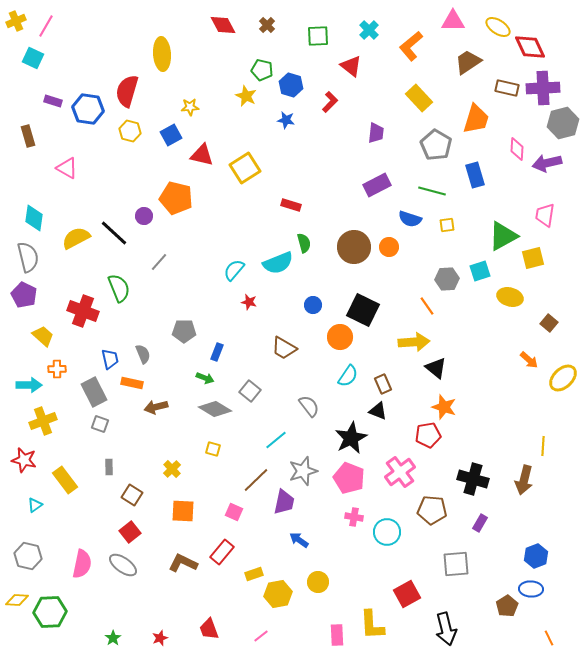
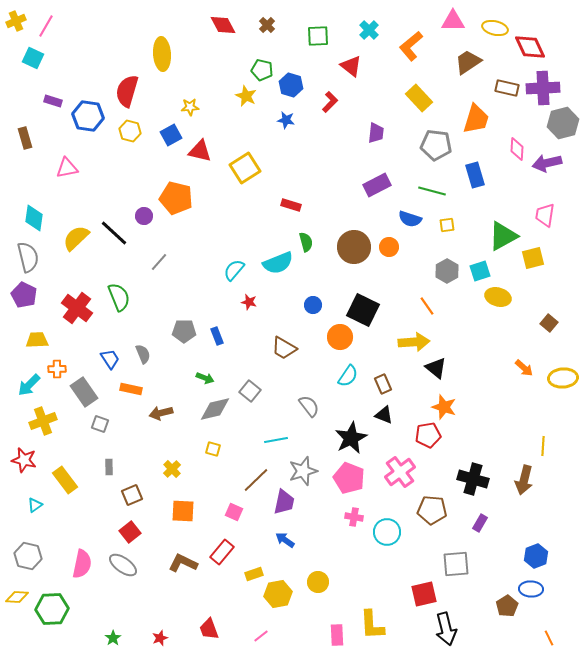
yellow ellipse at (498, 27): moved 3 px left, 1 px down; rotated 20 degrees counterclockwise
blue hexagon at (88, 109): moved 7 px down
brown rectangle at (28, 136): moved 3 px left, 2 px down
gray pentagon at (436, 145): rotated 24 degrees counterclockwise
red triangle at (202, 155): moved 2 px left, 4 px up
pink triangle at (67, 168): rotated 40 degrees counterclockwise
yellow semicircle at (76, 238): rotated 16 degrees counterclockwise
green semicircle at (304, 243): moved 2 px right, 1 px up
gray hexagon at (447, 279): moved 8 px up; rotated 25 degrees counterclockwise
green semicircle at (119, 288): moved 9 px down
yellow ellipse at (510, 297): moved 12 px left
red cross at (83, 311): moved 6 px left, 3 px up; rotated 16 degrees clockwise
yellow trapezoid at (43, 336): moved 6 px left, 4 px down; rotated 45 degrees counterclockwise
blue rectangle at (217, 352): moved 16 px up; rotated 42 degrees counterclockwise
blue trapezoid at (110, 359): rotated 20 degrees counterclockwise
orange arrow at (529, 360): moved 5 px left, 8 px down
yellow ellipse at (563, 378): rotated 40 degrees clockwise
orange rectangle at (132, 383): moved 1 px left, 6 px down
cyan arrow at (29, 385): rotated 135 degrees clockwise
gray rectangle at (94, 392): moved 10 px left; rotated 8 degrees counterclockwise
brown arrow at (156, 407): moved 5 px right, 6 px down
gray diamond at (215, 409): rotated 44 degrees counterclockwise
black triangle at (378, 411): moved 6 px right, 4 px down
cyan line at (276, 440): rotated 30 degrees clockwise
brown square at (132, 495): rotated 35 degrees clockwise
blue arrow at (299, 540): moved 14 px left
red square at (407, 594): moved 17 px right; rotated 16 degrees clockwise
yellow diamond at (17, 600): moved 3 px up
green hexagon at (50, 612): moved 2 px right, 3 px up
